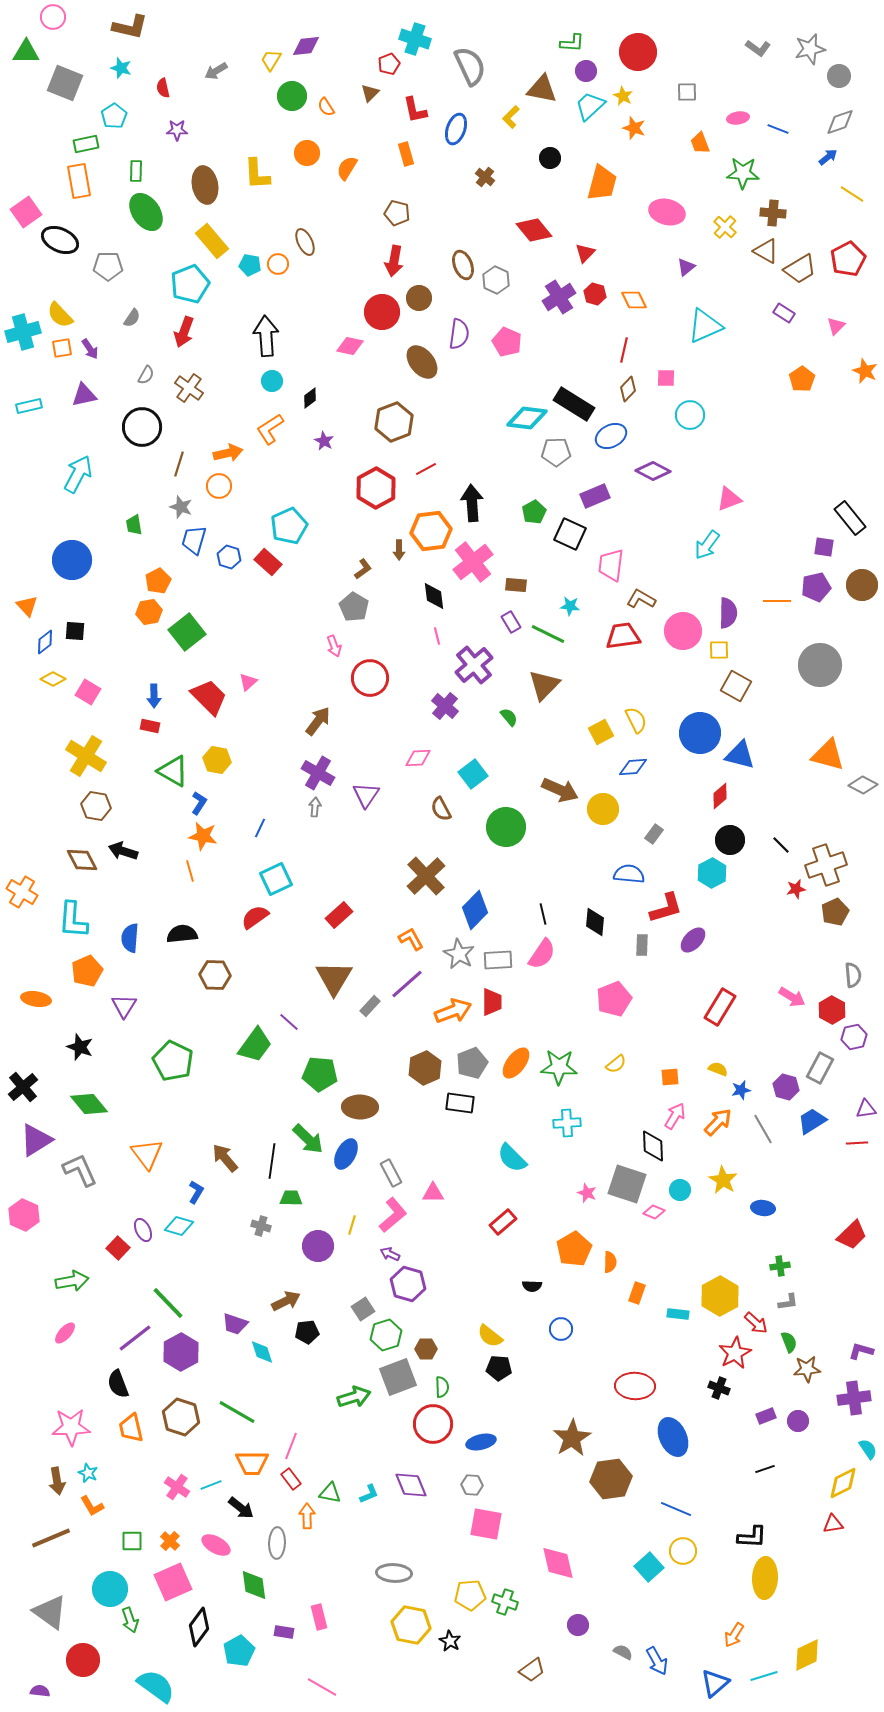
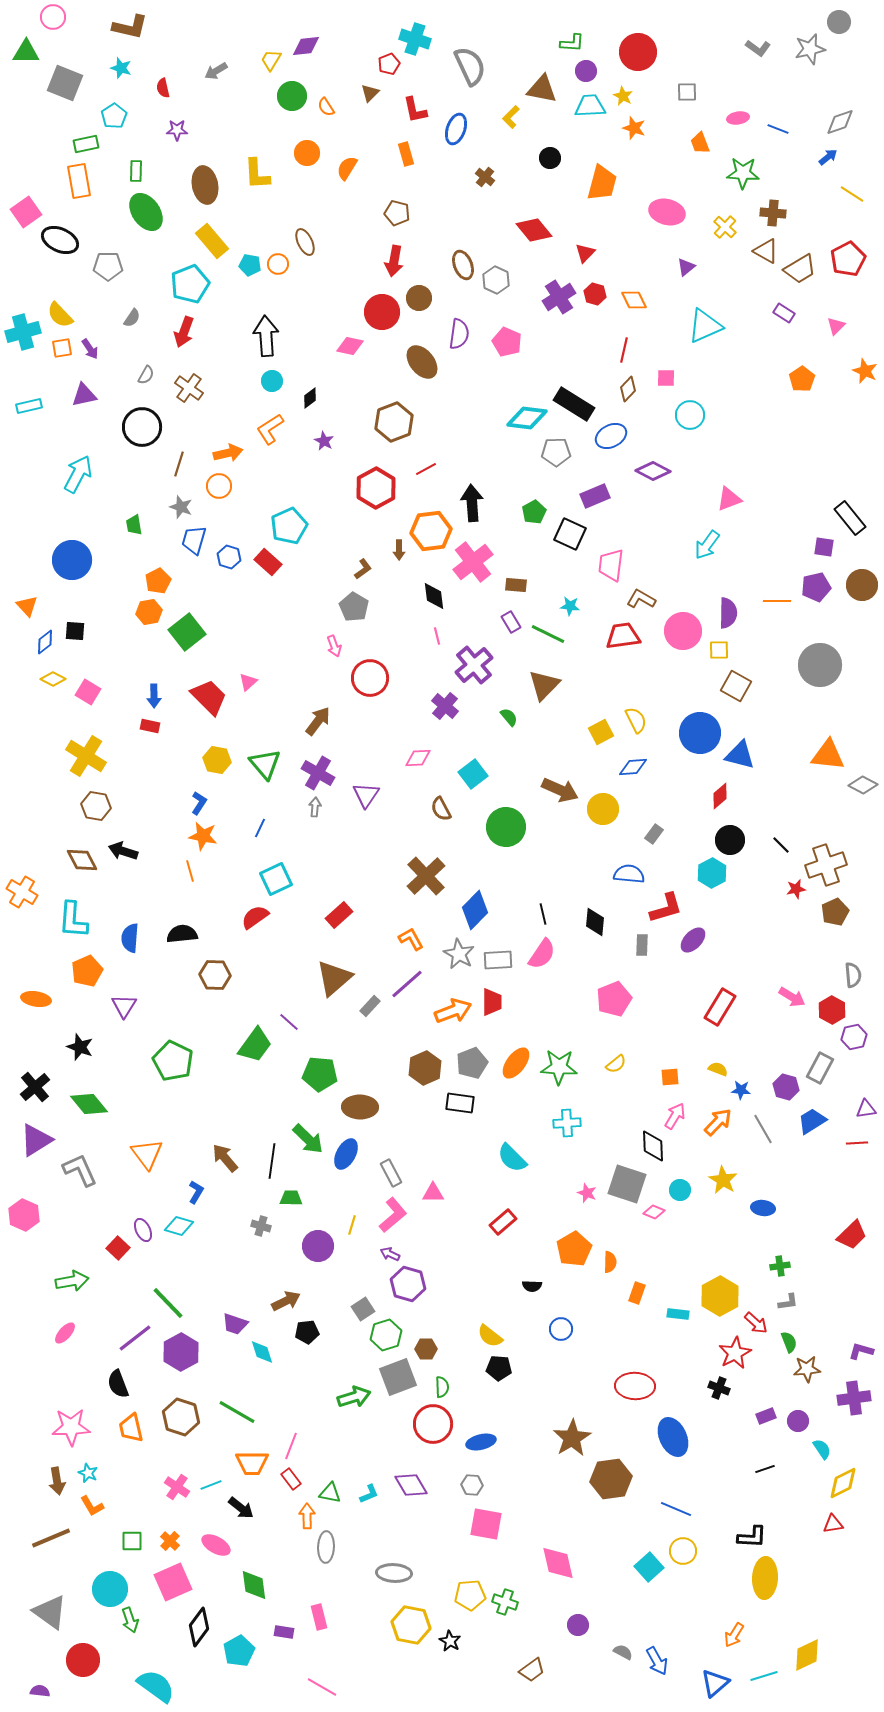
gray circle at (839, 76): moved 54 px up
cyan trapezoid at (590, 106): rotated 40 degrees clockwise
orange triangle at (828, 755): rotated 9 degrees counterclockwise
green triangle at (173, 771): moved 92 px right, 7 px up; rotated 20 degrees clockwise
brown triangle at (334, 978): rotated 18 degrees clockwise
black cross at (23, 1087): moved 12 px right
blue star at (741, 1090): rotated 18 degrees clockwise
cyan semicircle at (868, 1449): moved 46 px left
purple diamond at (411, 1485): rotated 8 degrees counterclockwise
gray ellipse at (277, 1543): moved 49 px right, 4 px down
